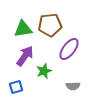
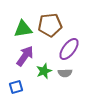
gray semicircle: moved 8 px left, 13 px up
